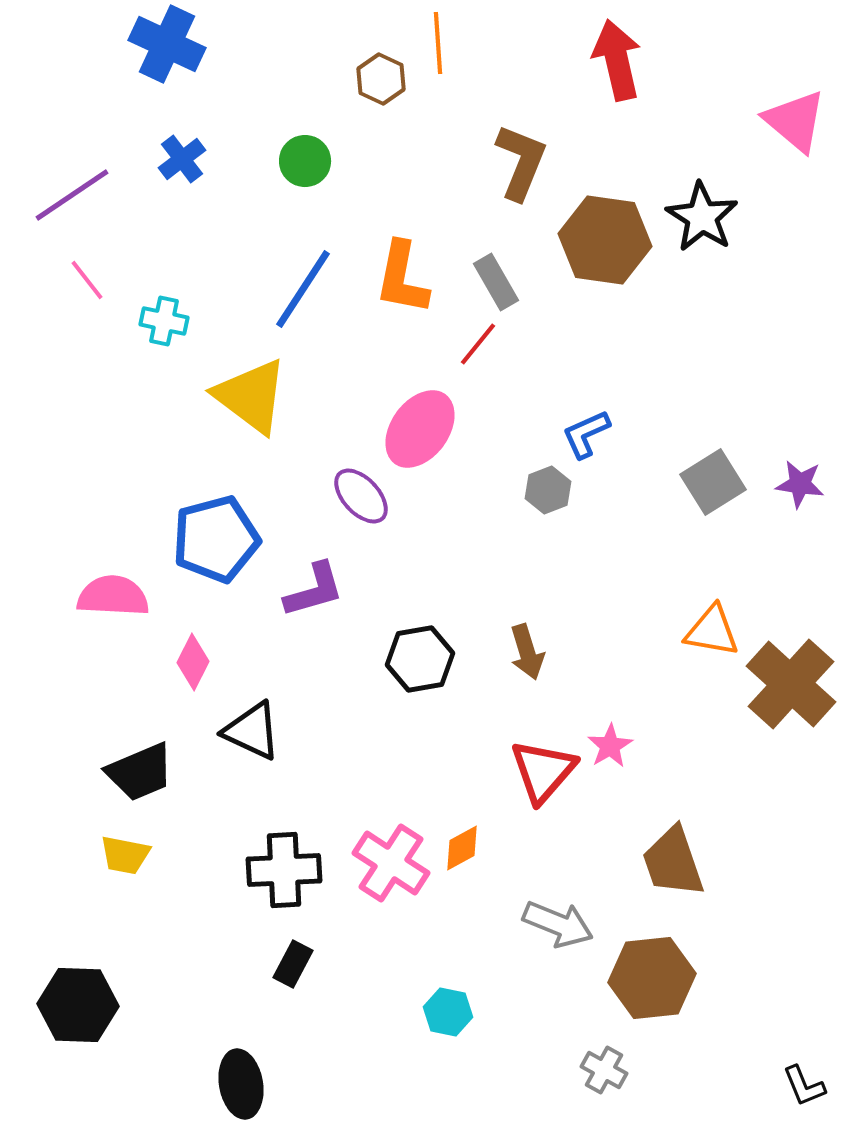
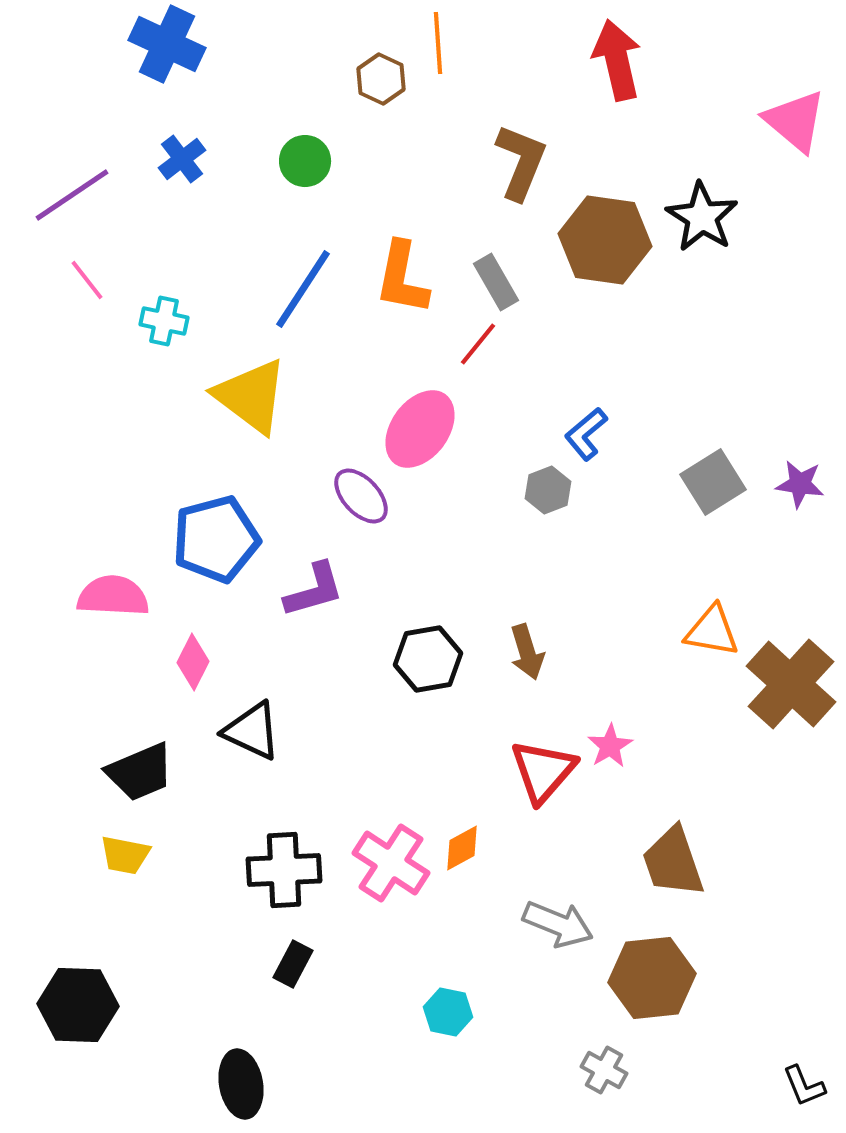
blue L-shape at (586, 434): rotated 16 degrees counterclockwise
black hexagon at (420, 659): moved 8 px right
